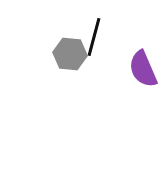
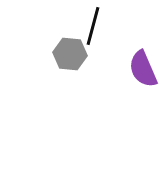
black line: moved 1 px left, 11 px up
